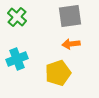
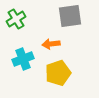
green cross: moved 1 px left, 2 px down; rotated 18 degrees clockwise
orange arrow: moved 20 px left
cyan cross: moved 6 px right
